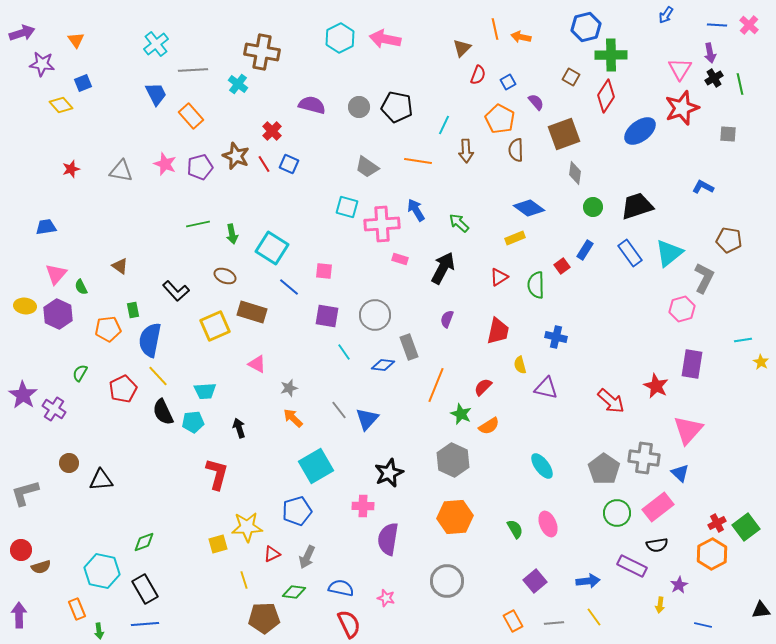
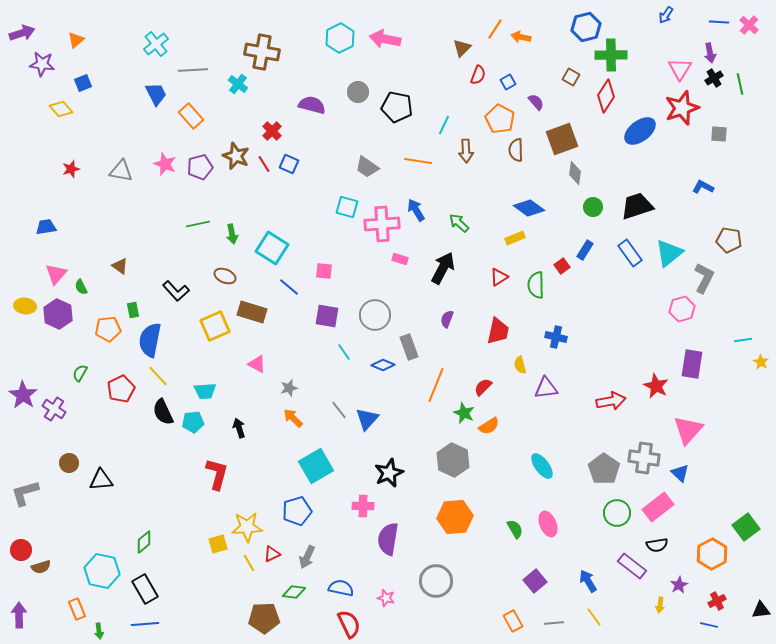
blue line at (717, 25): moved 2 px right, 3 px up
orange line at (495, 29): rotated 45 degrees clockwise
orange triangle at (76, 40): rotated 24 degrees clockwise
yellow diamond at (61, 105): moved 4 px down
gray circle at (359, 107): moved 1 px left, 15 px up
brown square at (564, 134): moved 2 px left, 5 px down
gray square at (728, 134): moved 9 px left
blue diamond at (383, 365): rotated 15 degrees clockwise
purple triangle at (546, 388): rotated 20 degrees counterclockwise
red pentagon at (123, 389): moved 2 px left
red arrow at (611, 401): rotated 52 degrees counterclockwise
green star at (461, 414): moved 3 px right, 1 px up
red cross at (717, 523): moved 78 px down
green diamond at (144, 542): rotated 20 degrees counterclockwise
purple rectangle at (632, 566): rotated 12 degrees clockwise
yellow line at (244, 580): moved 5 px right, 17 px up; rotated 12 degrees counterclockwise
gray circle at (447, 581): moved 11 px left
blue arrow at (588, 581): rotated 115 degrees counterclockwise
blue line at (703, 625): moved 6 px right
